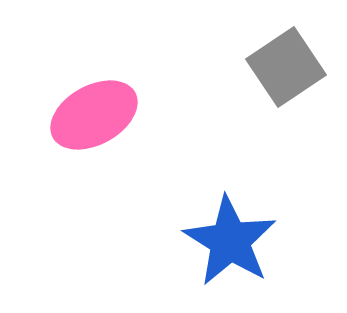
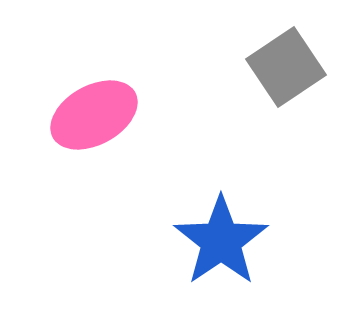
blue star: moved 9 px left; rotated 6 degrees clockwise
